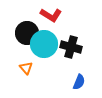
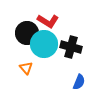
red L-shape: moved 3 px left, 6 px down
